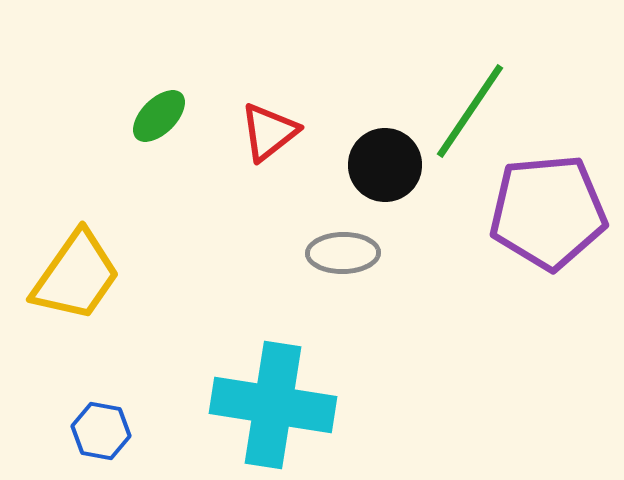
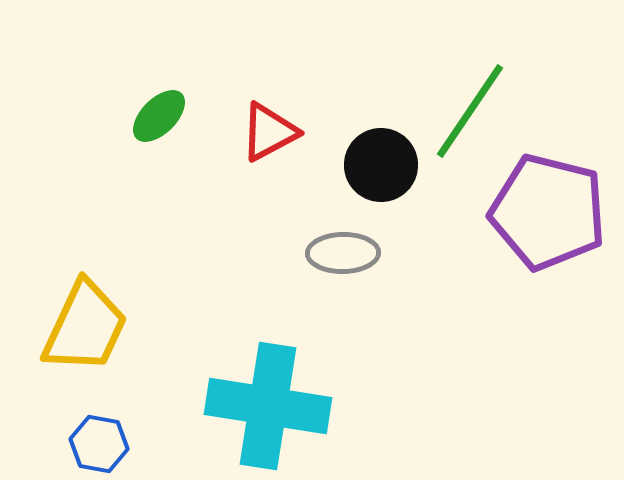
red triangle: rotated 10 degrees clockwise
black circle: moved 4 px left
purple pentagon: rotated 19 degrees clockwise
yellow trapezoid: moved 9 px right, 51 px down; rotated 10 degrees counterclockwise
cyan cross: moved 5 px left, 1 px down
blue hexagon: moved 2 px left, 13 px down
